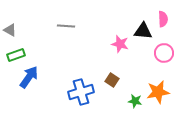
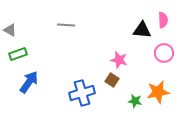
pink semicircle: moved 1 px down
gray line: moved 1 px up
black triangle: moved 1 px left, 1 px up
pink star: moved 1 px left, 16 px down
green rectangle: moved 2 px right, 1 px up
blue arrow: moved 5 px down
blue cross: moved 1 px right, 1 px down
